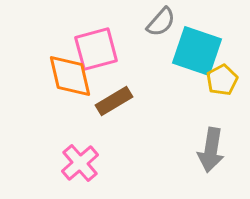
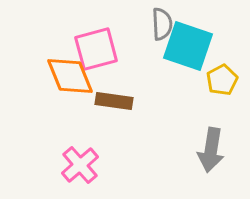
gray semicircle: moved 1 px right, 2 px down; rotated 44 degrees counterclockwise
cyan square: moved 9 px left, 5 px up
orange diamond: rotated 9 degrees counterclockwise
brown rectangle: rotated 39 degrees clockwise
pink cross: moved 2 px down
